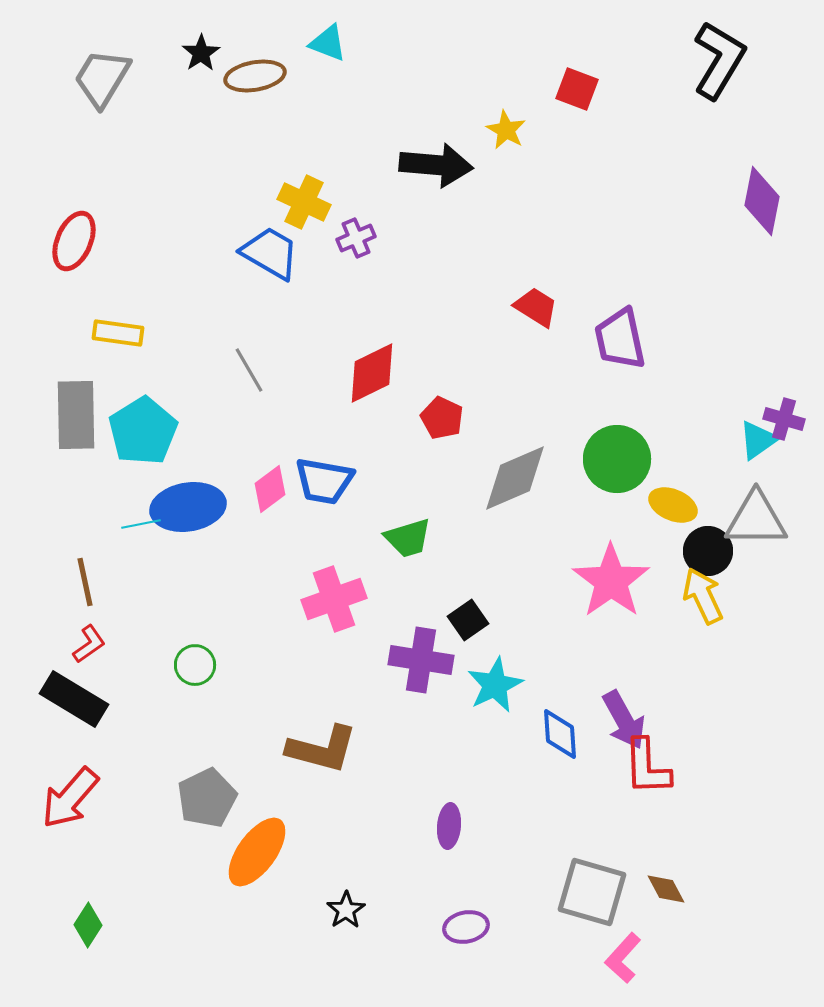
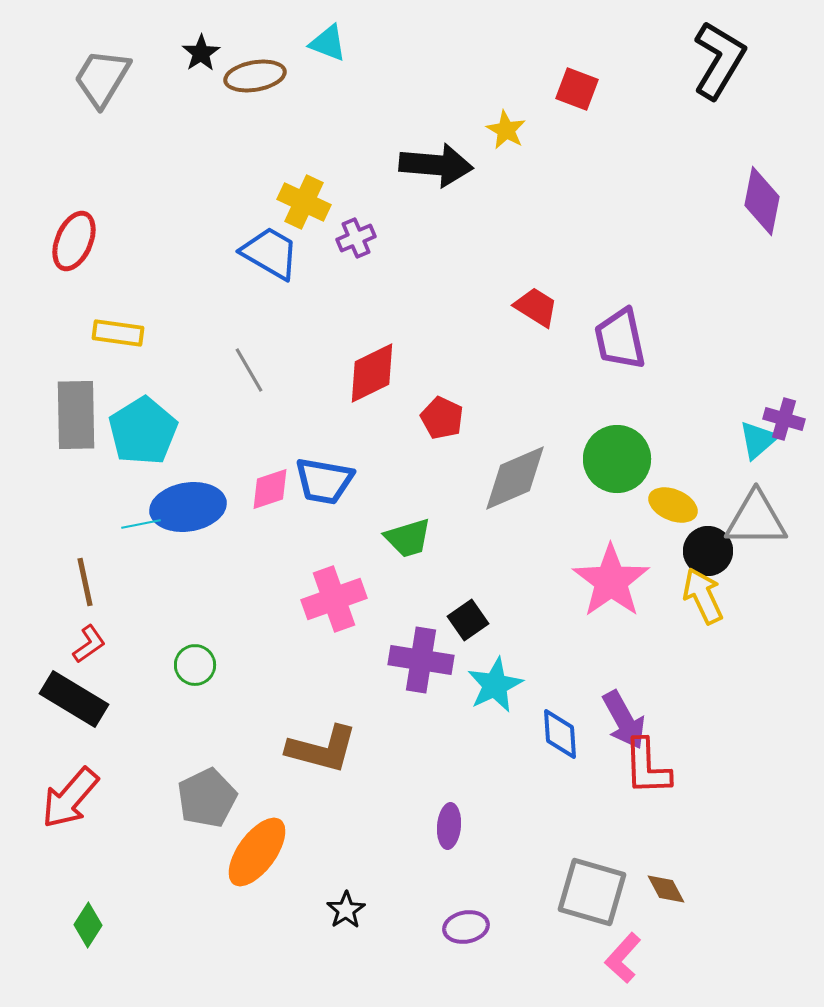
cyan triangle at (758, 440): rotated 6 degrees counterclockwise
pink diamond at (270, 489): rotated 18 degrees clockwise
